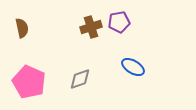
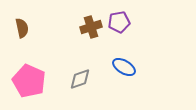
blue ellipse: moved 9 px left
pink pentagon: moved 1 px up
